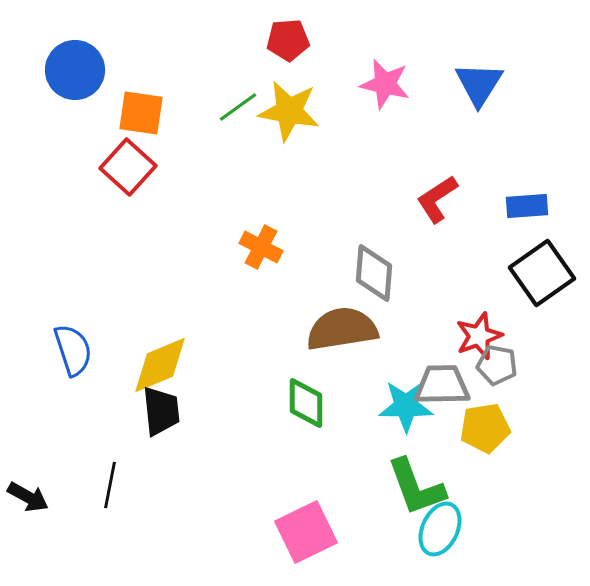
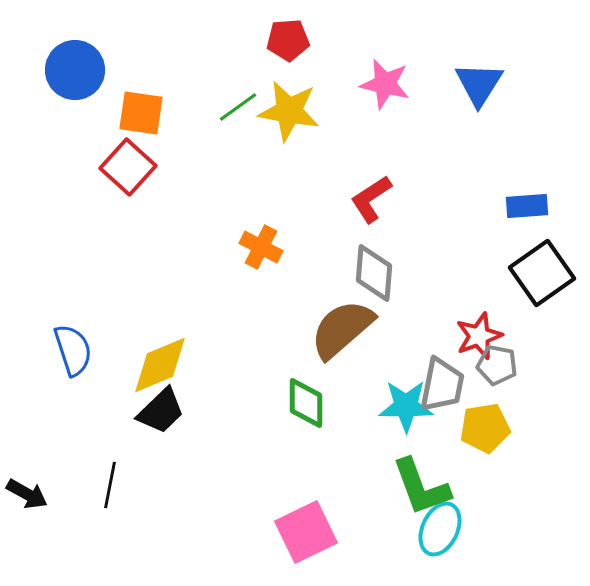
red L-shape: moved 66 px left
brown semicircle: rotated 32 degrees counterclockwise
gray trapezoid: rotated 102 degrees clockwise
black trapezoid: rotated 52 degrees clockwise
green L-shape: moved 5 px right
black arrow: moved 1 px left, 3 px up
